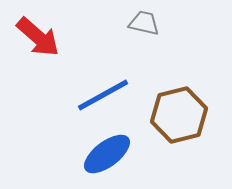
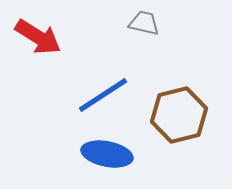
red arrow: rotated 9 degrees counterclockwise
blue line: rotated 4 degrees counterclockwise
blue ellipse: rotated 48 degrees clockwise
